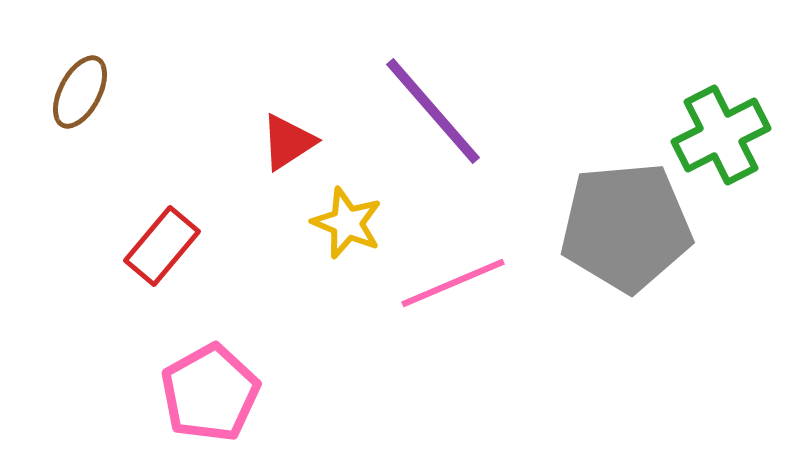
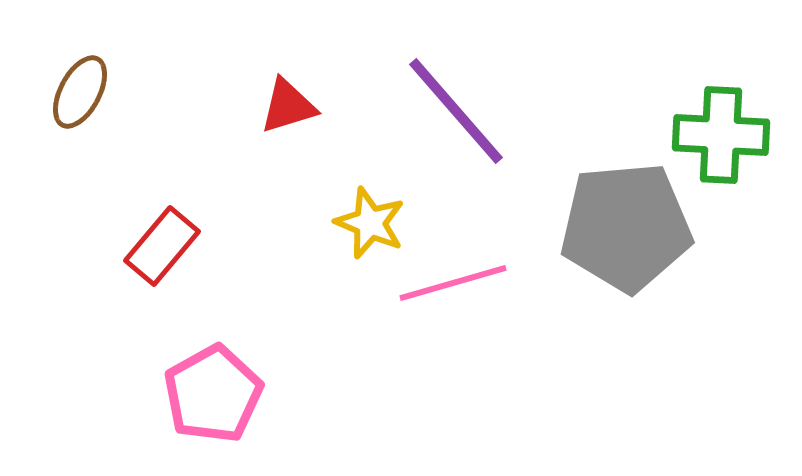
purple line: moved 23 px right
green cross: rotated 30 degrees clockwise
red triangle: moved 36 px up; rotated 16 degrees clockwise
yellow star: moved 23 px right
pink line: rotated 7 degrees clockwise
pink pentagon: moved 3 px right, 1 px down
